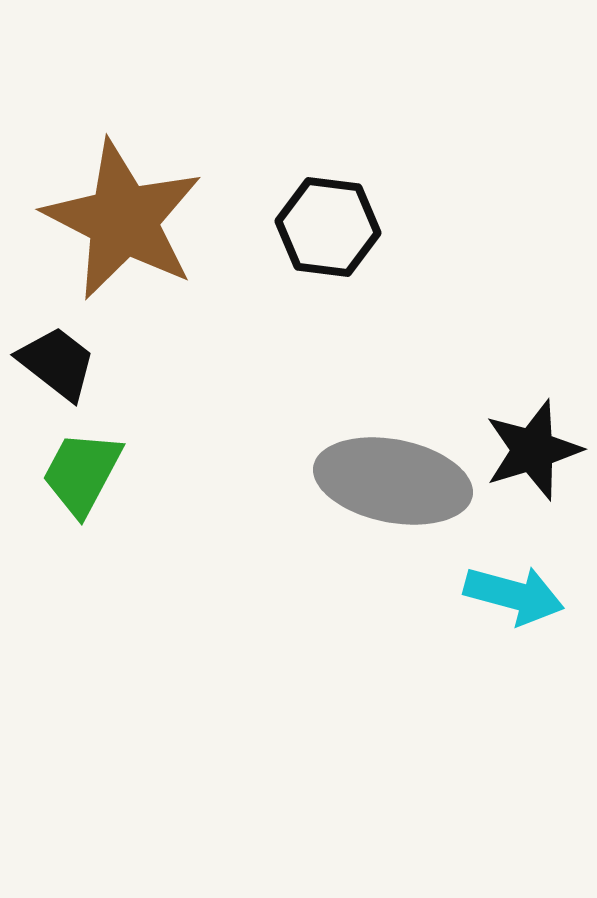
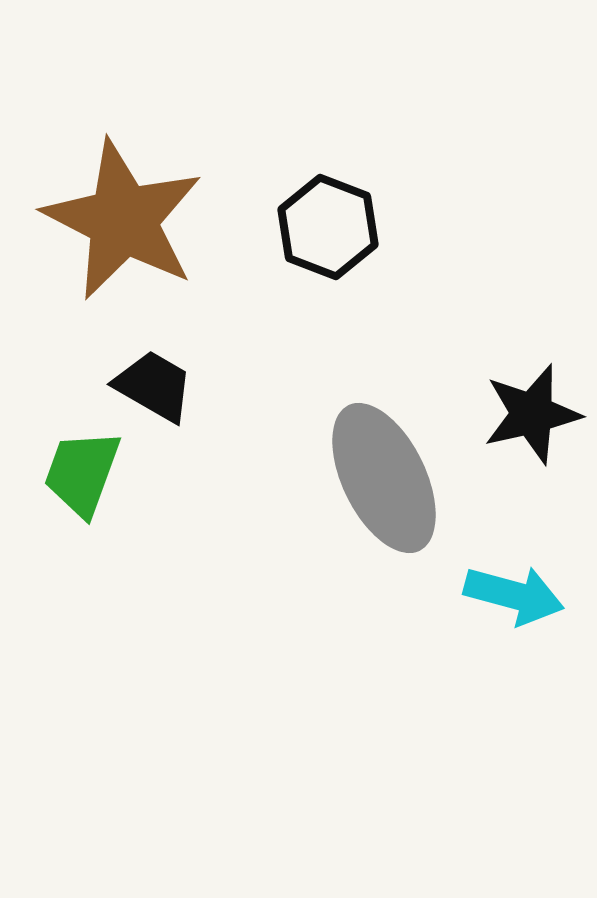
black hexagon: rotated 14 degrees clockwise
black trapezoid: moved 97 px right, 23 px down; rotated 8 degrees counterclockwise
black star: moved 1 px left, 36 px up; rotated 4 degrees clockwise
green trapezoid: rotated 8 degrees counterclockwise
gray ellipse: moved 9 px left, 3 px up; rotated 53 degrees clockwise
